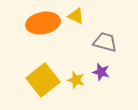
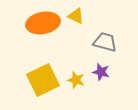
yellow square: rotated 12 degrees clockwise
